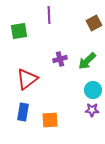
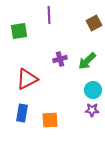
red triangle: rotated 10 degrees clockwise
blue rectangle: moved 1 px left, 1 px down
